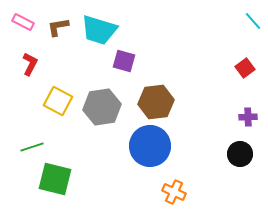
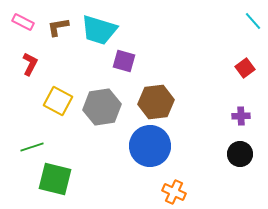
purple cross: moved 7 px left, 1 px up
